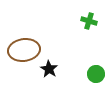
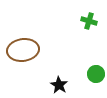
brown ellipse: moved 1 px left
black star: moved 10 px right, 16 px down
